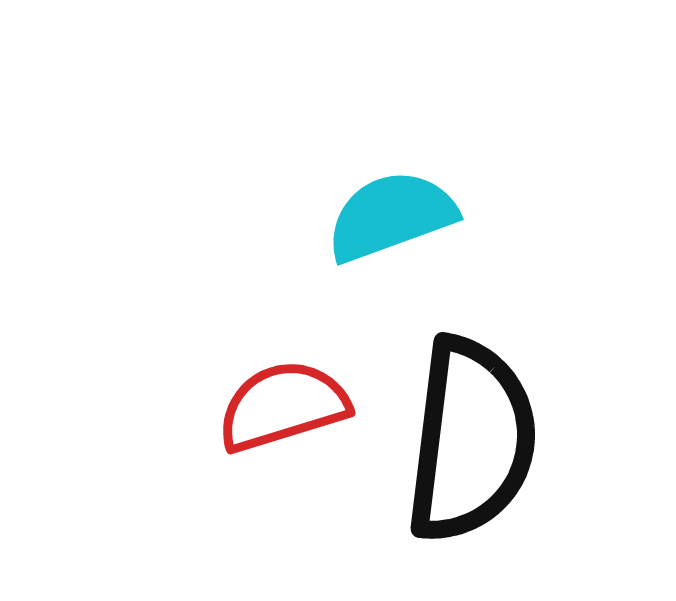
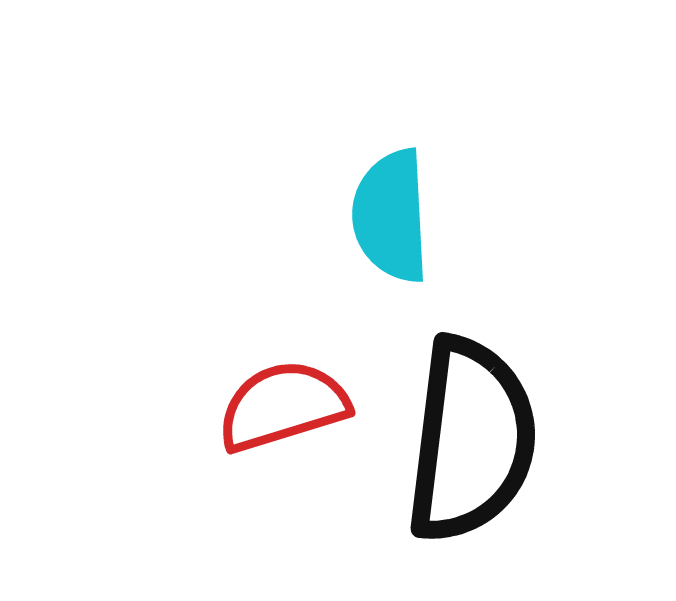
cyan semicircle: rotated 73 degrees counterclockwise
